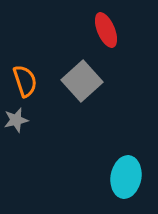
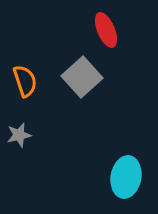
gray square: moved 4 px up
gray star: moved 3 px right, 15 px down
